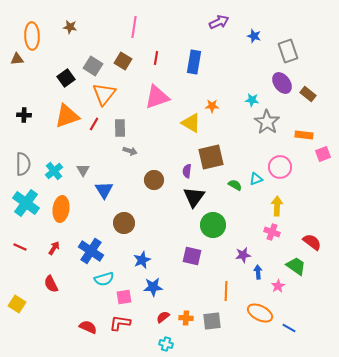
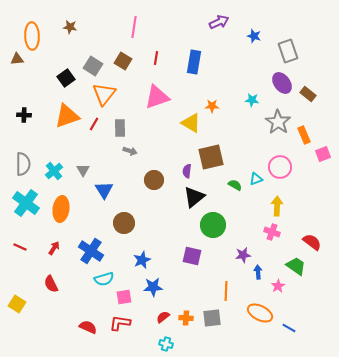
gray star at (267, 122): moved 11 px right
orange rectangle at (304, 135): rotated 60 degrees clockwise
black triangle at (194, 197): rotated 15 degrees clockwise
gray square at (212, 321): moved 3 px up
